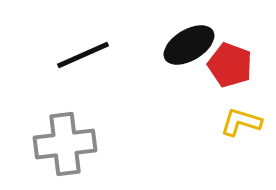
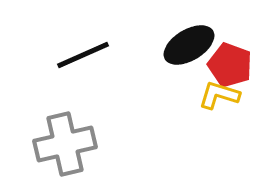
yellow L-shape: moved 22 px left, 27 px up
gray cross: rotated 6 degrees counterclockwise
